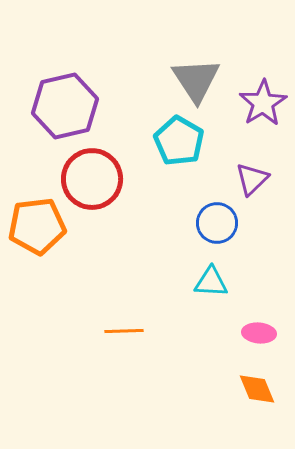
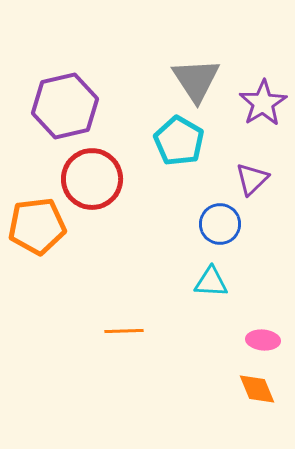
blue circle: moved 3 px right, 1 px down
pink ellipse: moved 4 px right, 7 px down
